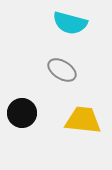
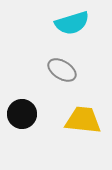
cyan semicircle: moved 2 px right; rotated 32 degrees counterclockwise
black circle: moved 1 px down
